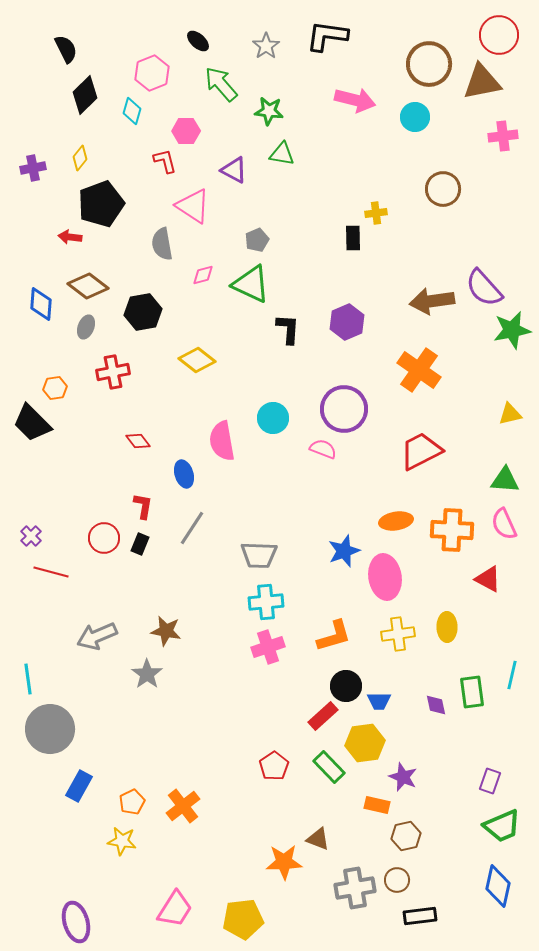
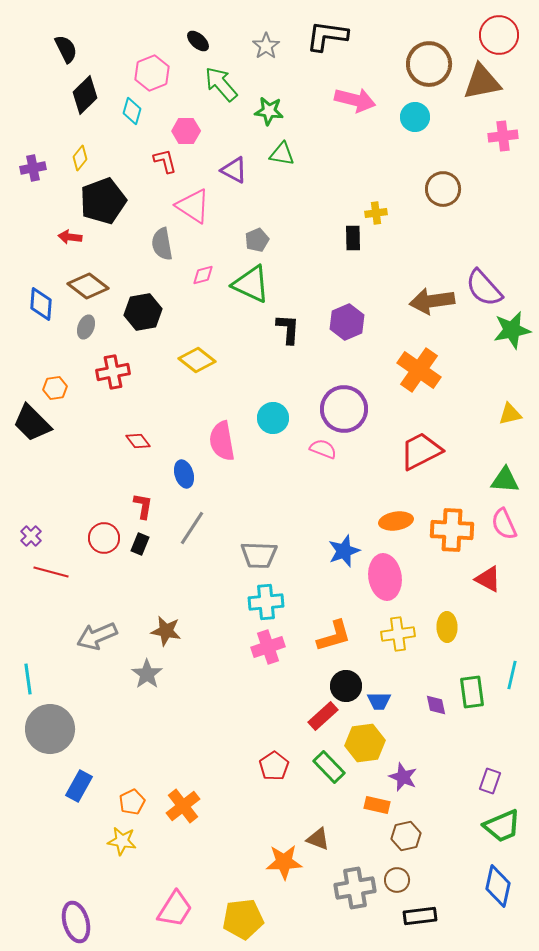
black pentagon at (101, 204): moved 2 px right, 3 px up
